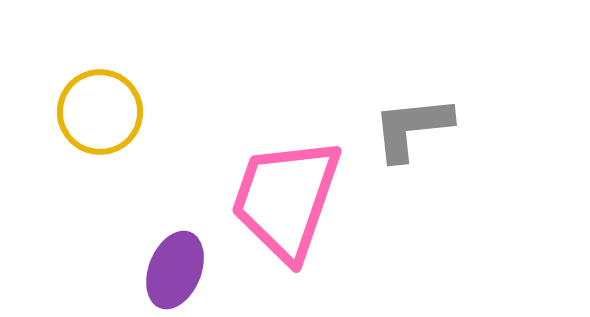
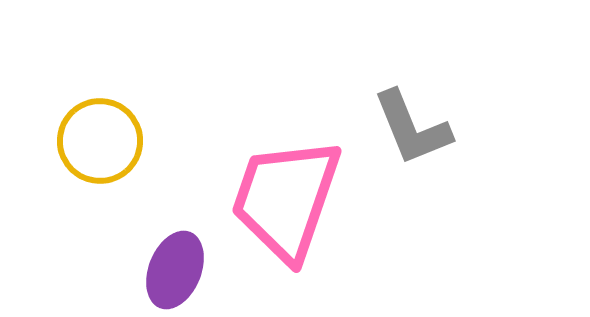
yellow circle: moved 29 px down
gray L-shape: rotated 106 degrees counterclockwise
